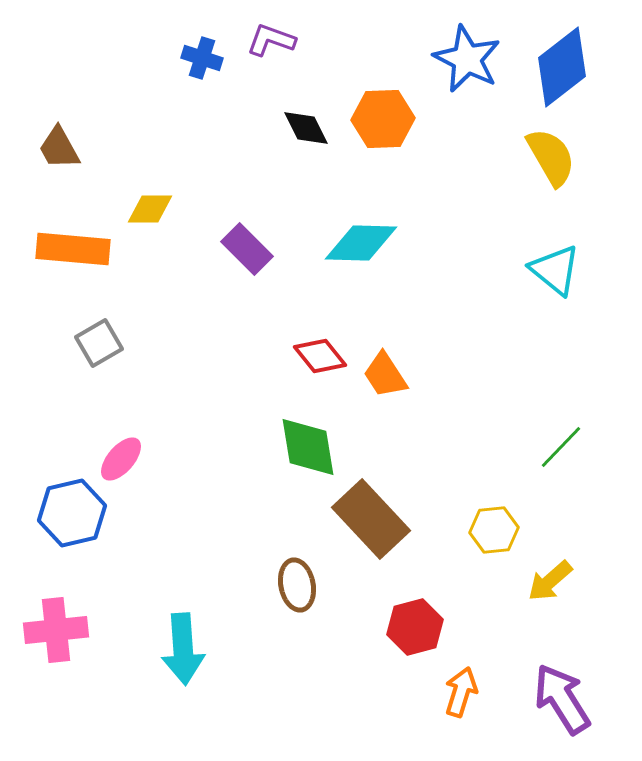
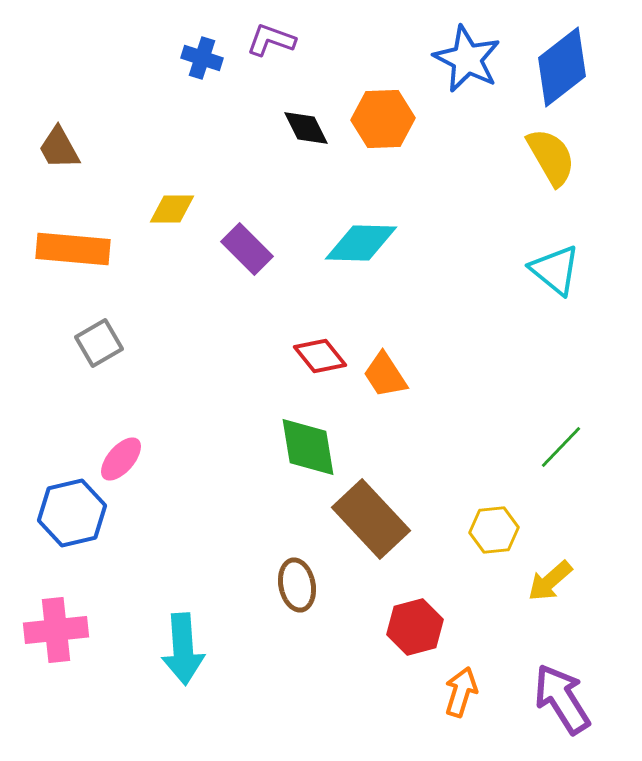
yellow diamond: moved 22 px right
